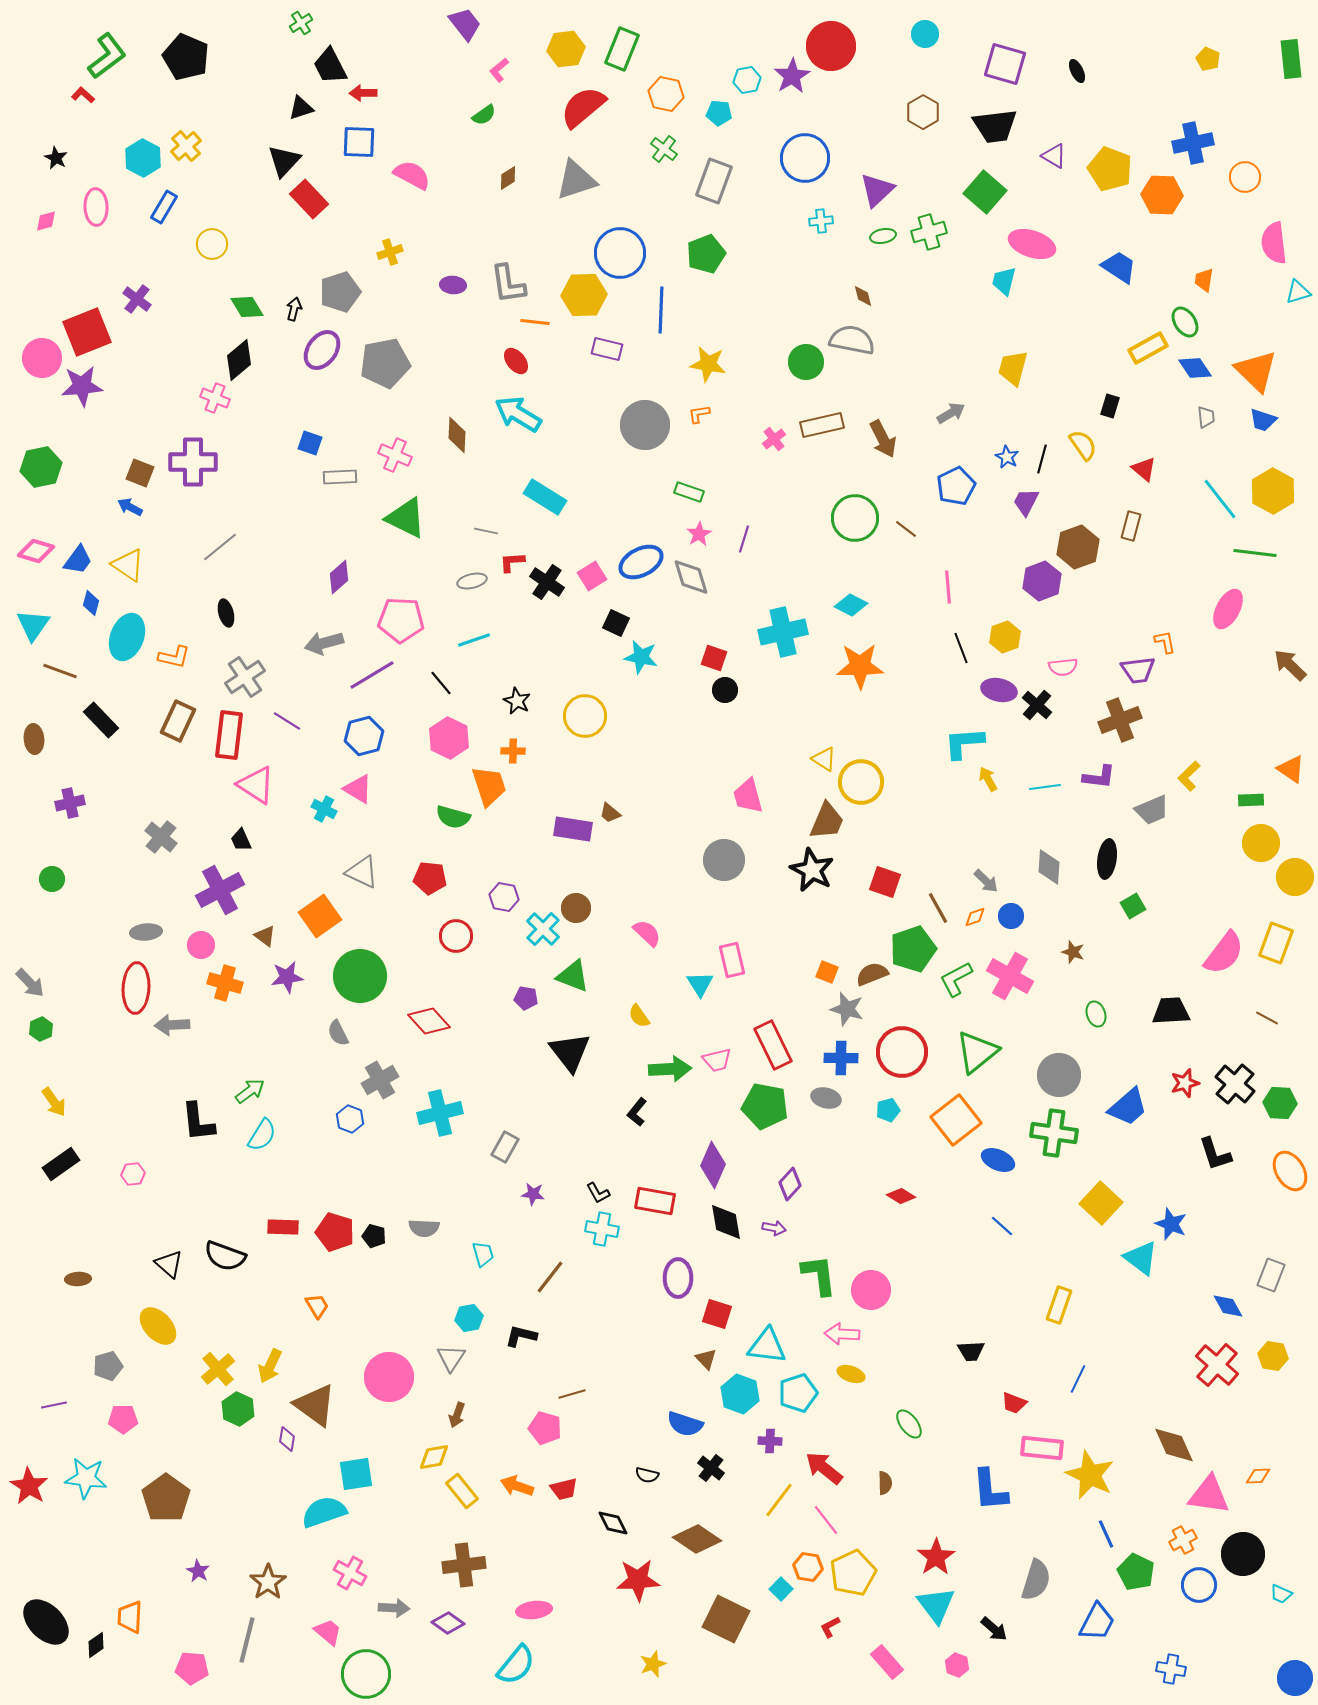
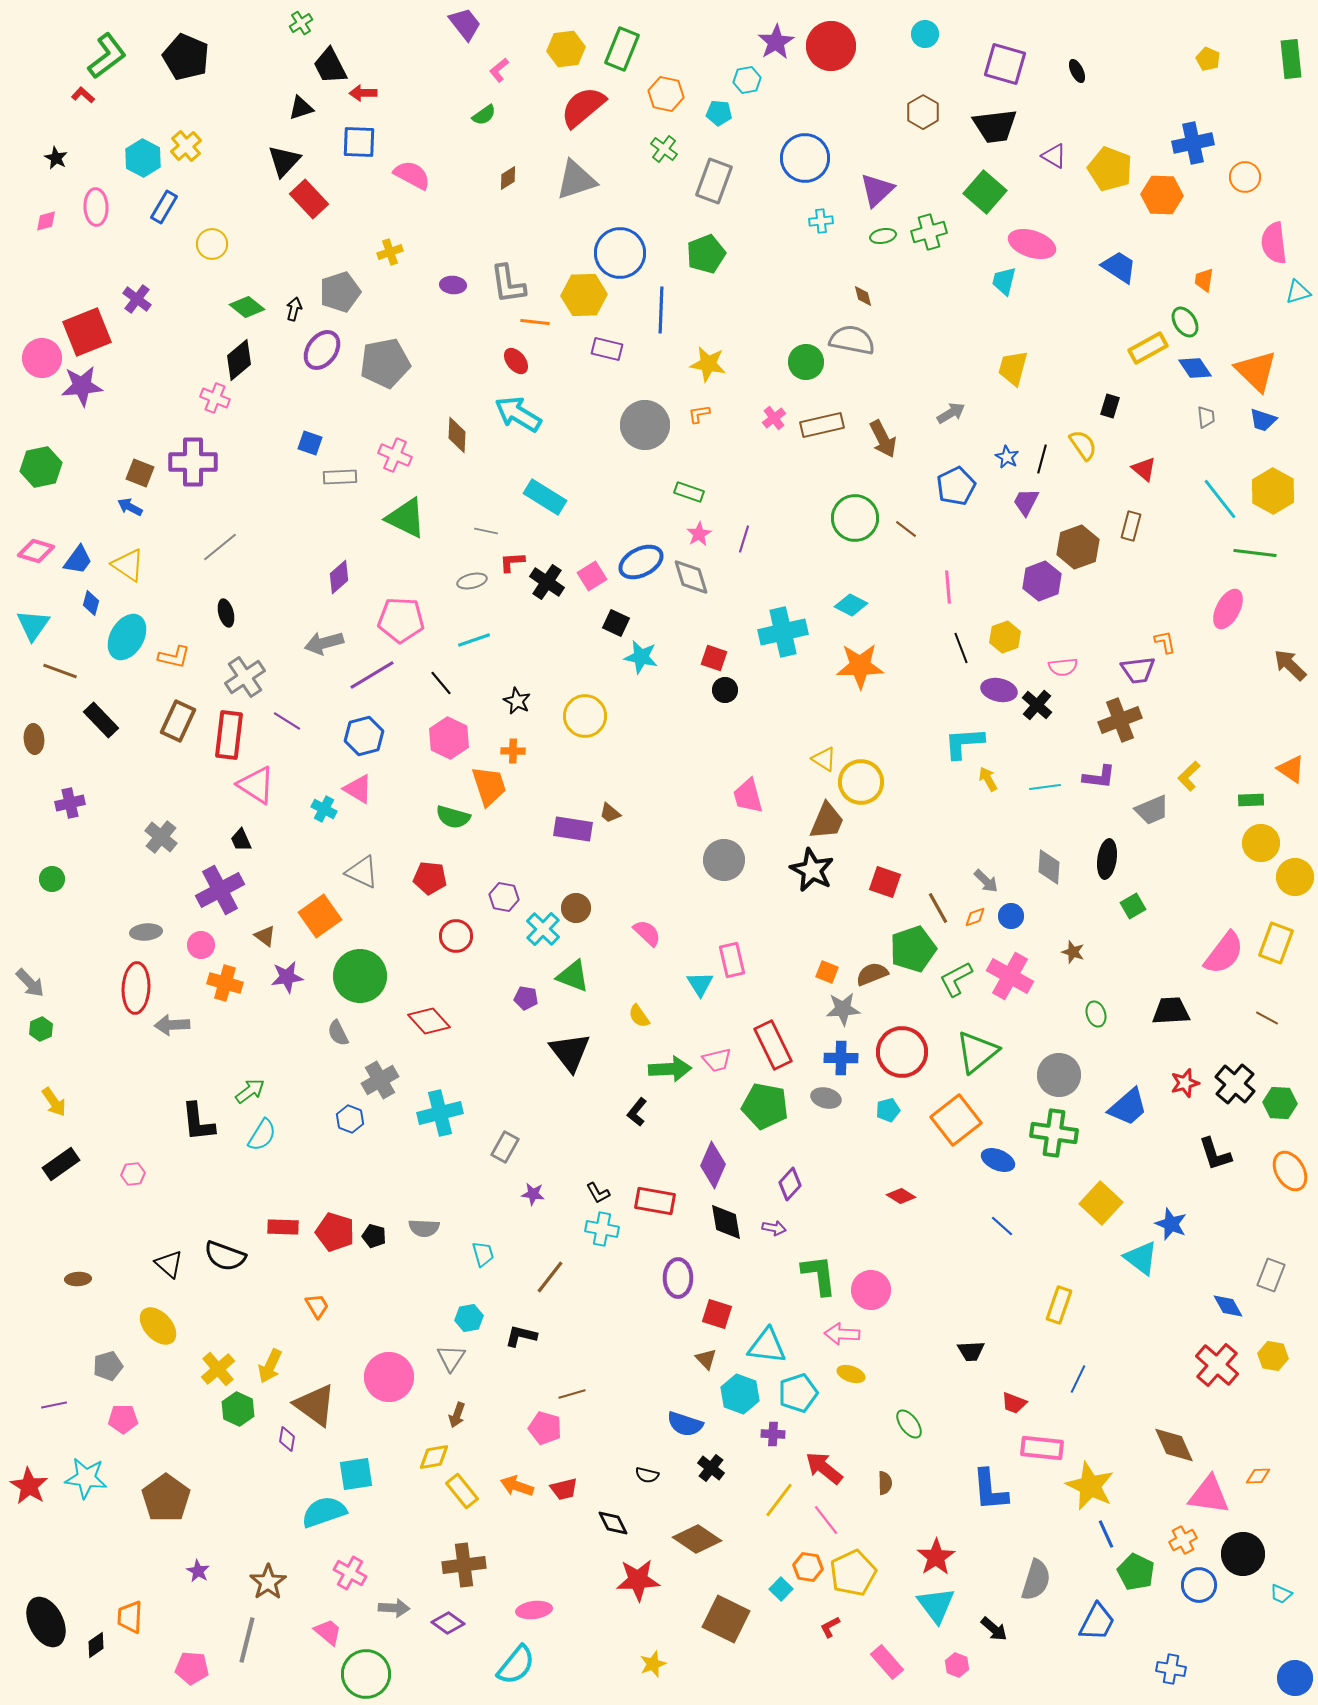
purple star at (792, 76): moved 16 px left, 34 px up
green diamond at (247, 307): rotated 20 degrees counterclockwise
pink cross at (774, 439): moved 21 px up
cyan ellipse at (127, 637): rotated 9 degrees clockwise
gray star at (847, 1009): moved 4 px left; rotated 20 degrees counterclockwise
purple cross at (770, 1441): moved 3 px right, 7 px up
yellow star at (1090, 1475): moved 11 px down
black ellipse at (46, 1622): rotated 18 degrees clockwise
